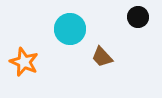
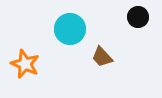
orange star: moved 1 px right, 2 px down
